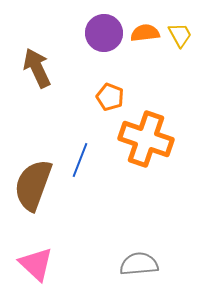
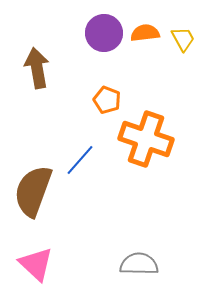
yellow trapezoid: moved 3 px right, 4 px down
brown arrow: rotated 15 degrees clockwise
orange pentagon: moved 3 px left, 3 px down
blue line: rotated 20 degrees clockwise
brown semicircle: moved 6 px down
gray semicircle: rotated 6 degrees clockwise
